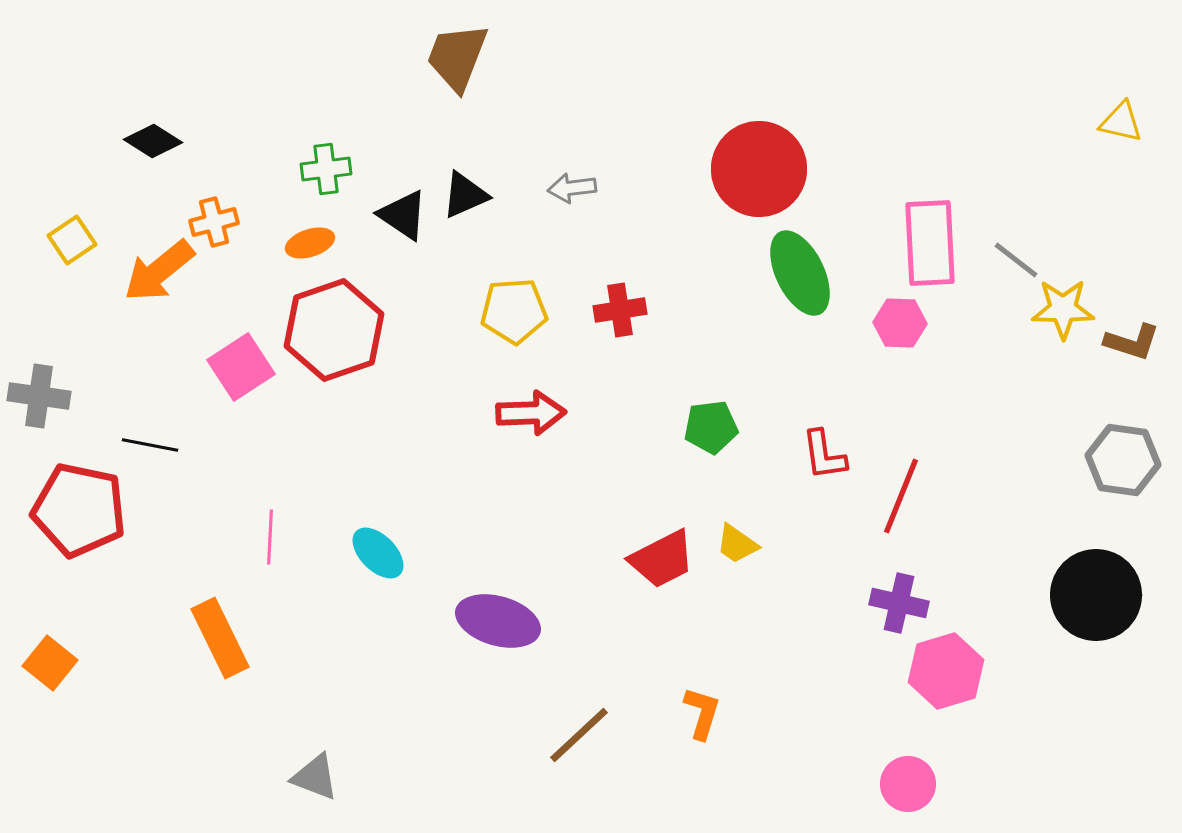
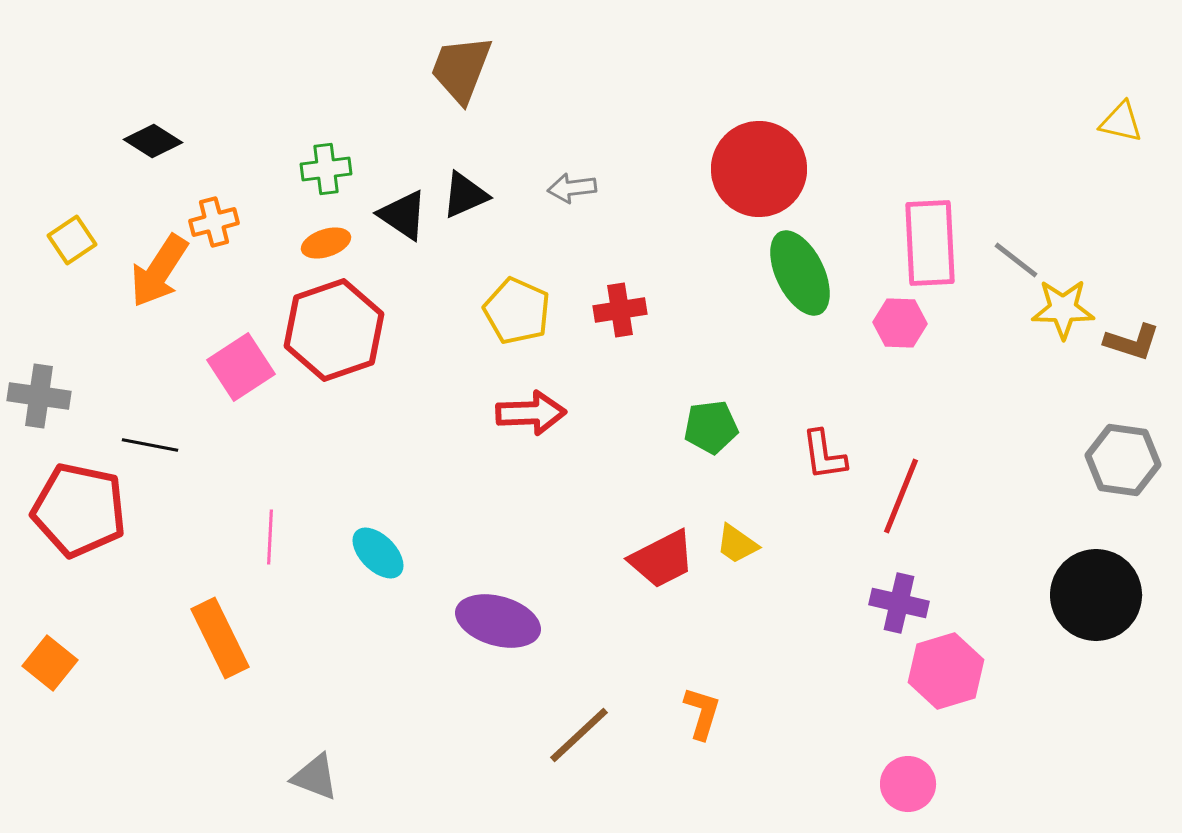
brown trapezoid at (457, 57): moved 4 px right, 12 px down
orange ellipse at (310, 243): moved 16 px right
orange arrow at (159, 271): rotated 18 degrees counterclockwise
yellow pentagon at (514, 311): moved 3 px right; rotated 28 degrees clockwise
